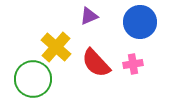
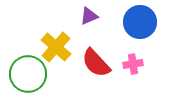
green circle: moved 5 px left, 5 px up
